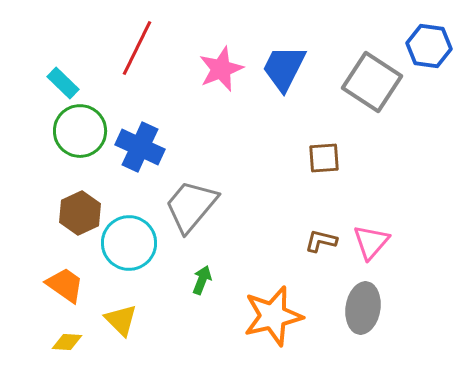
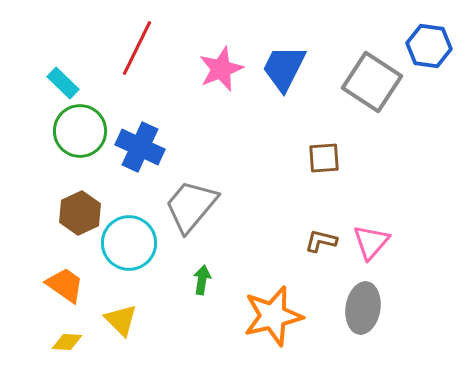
green arrow: rotated 12 degrees counterclockwise
